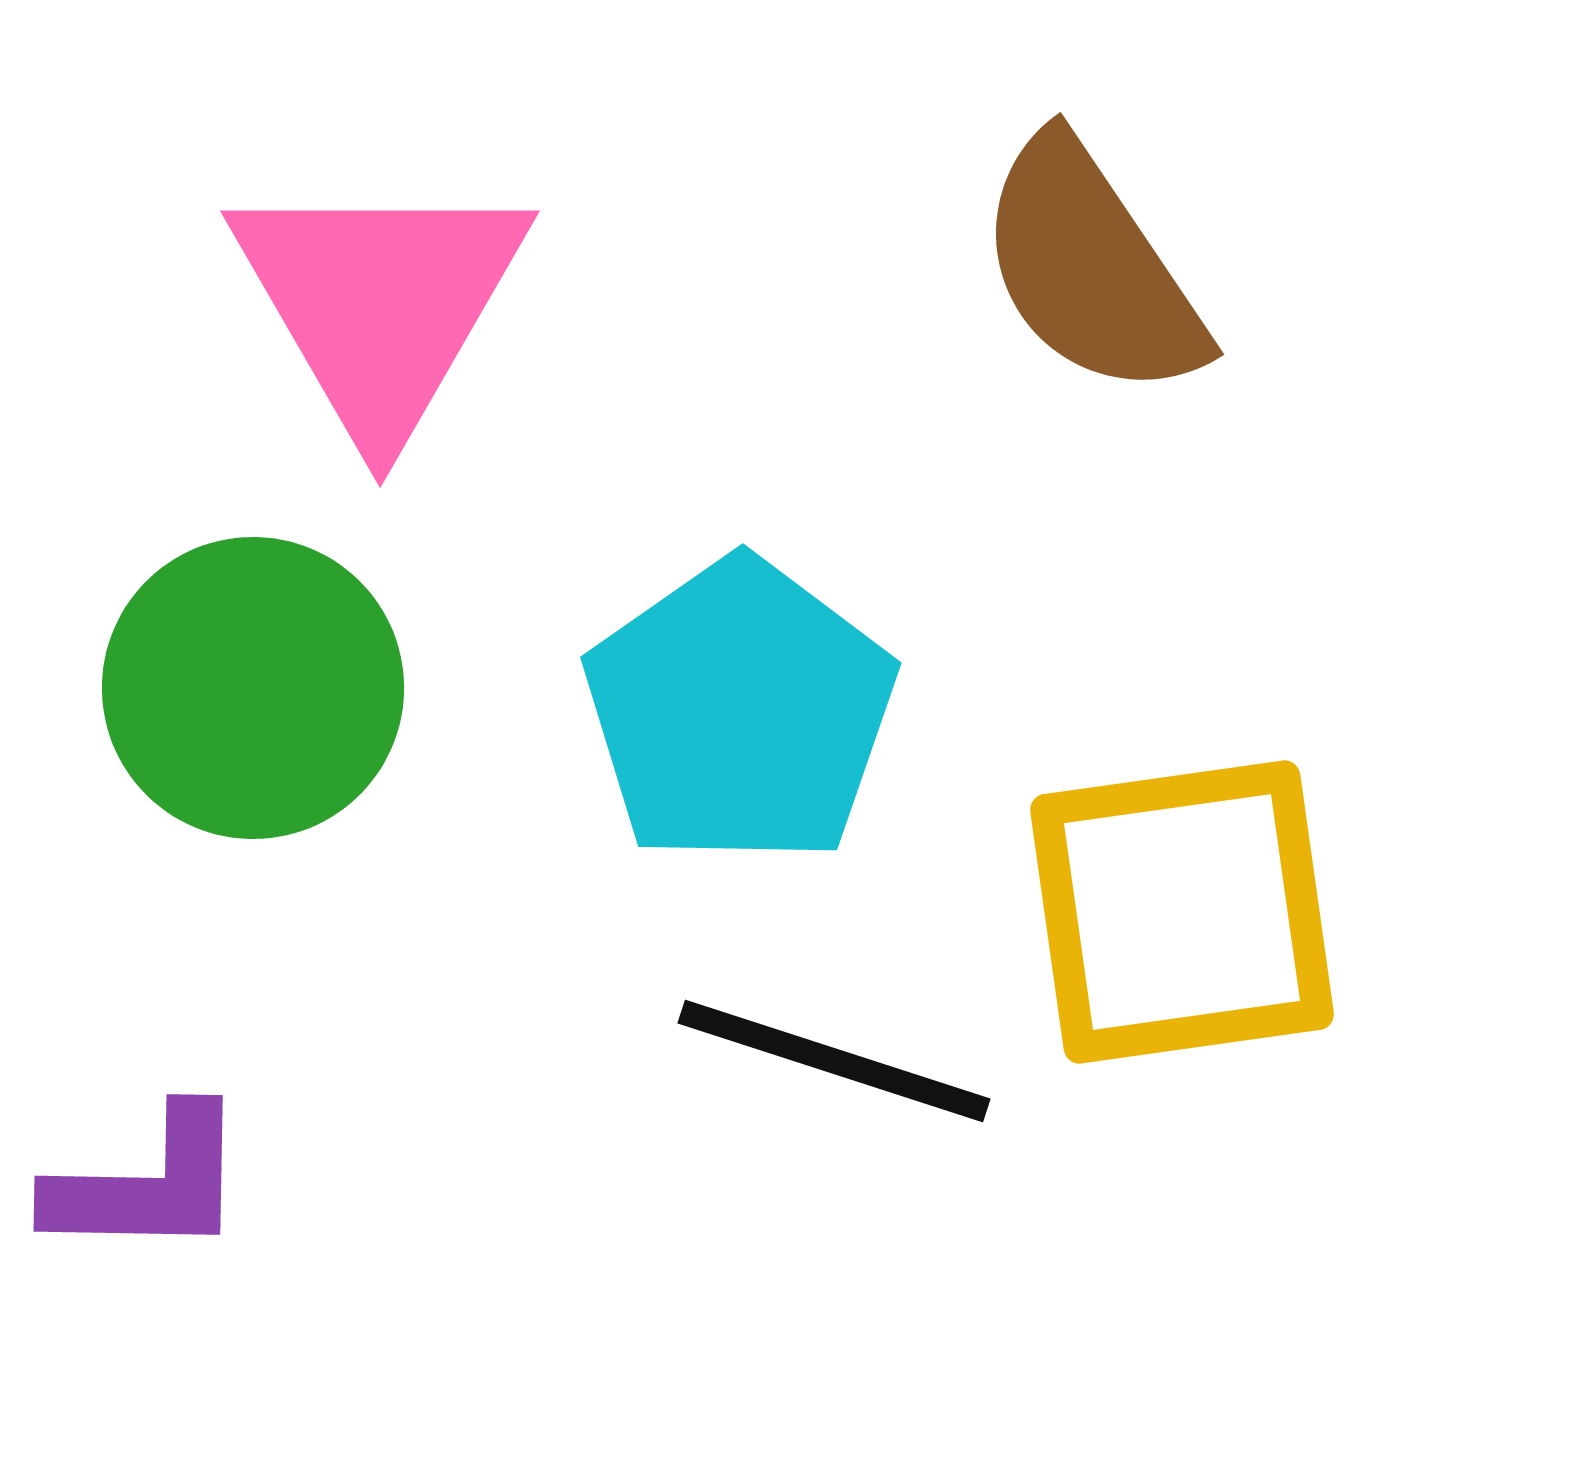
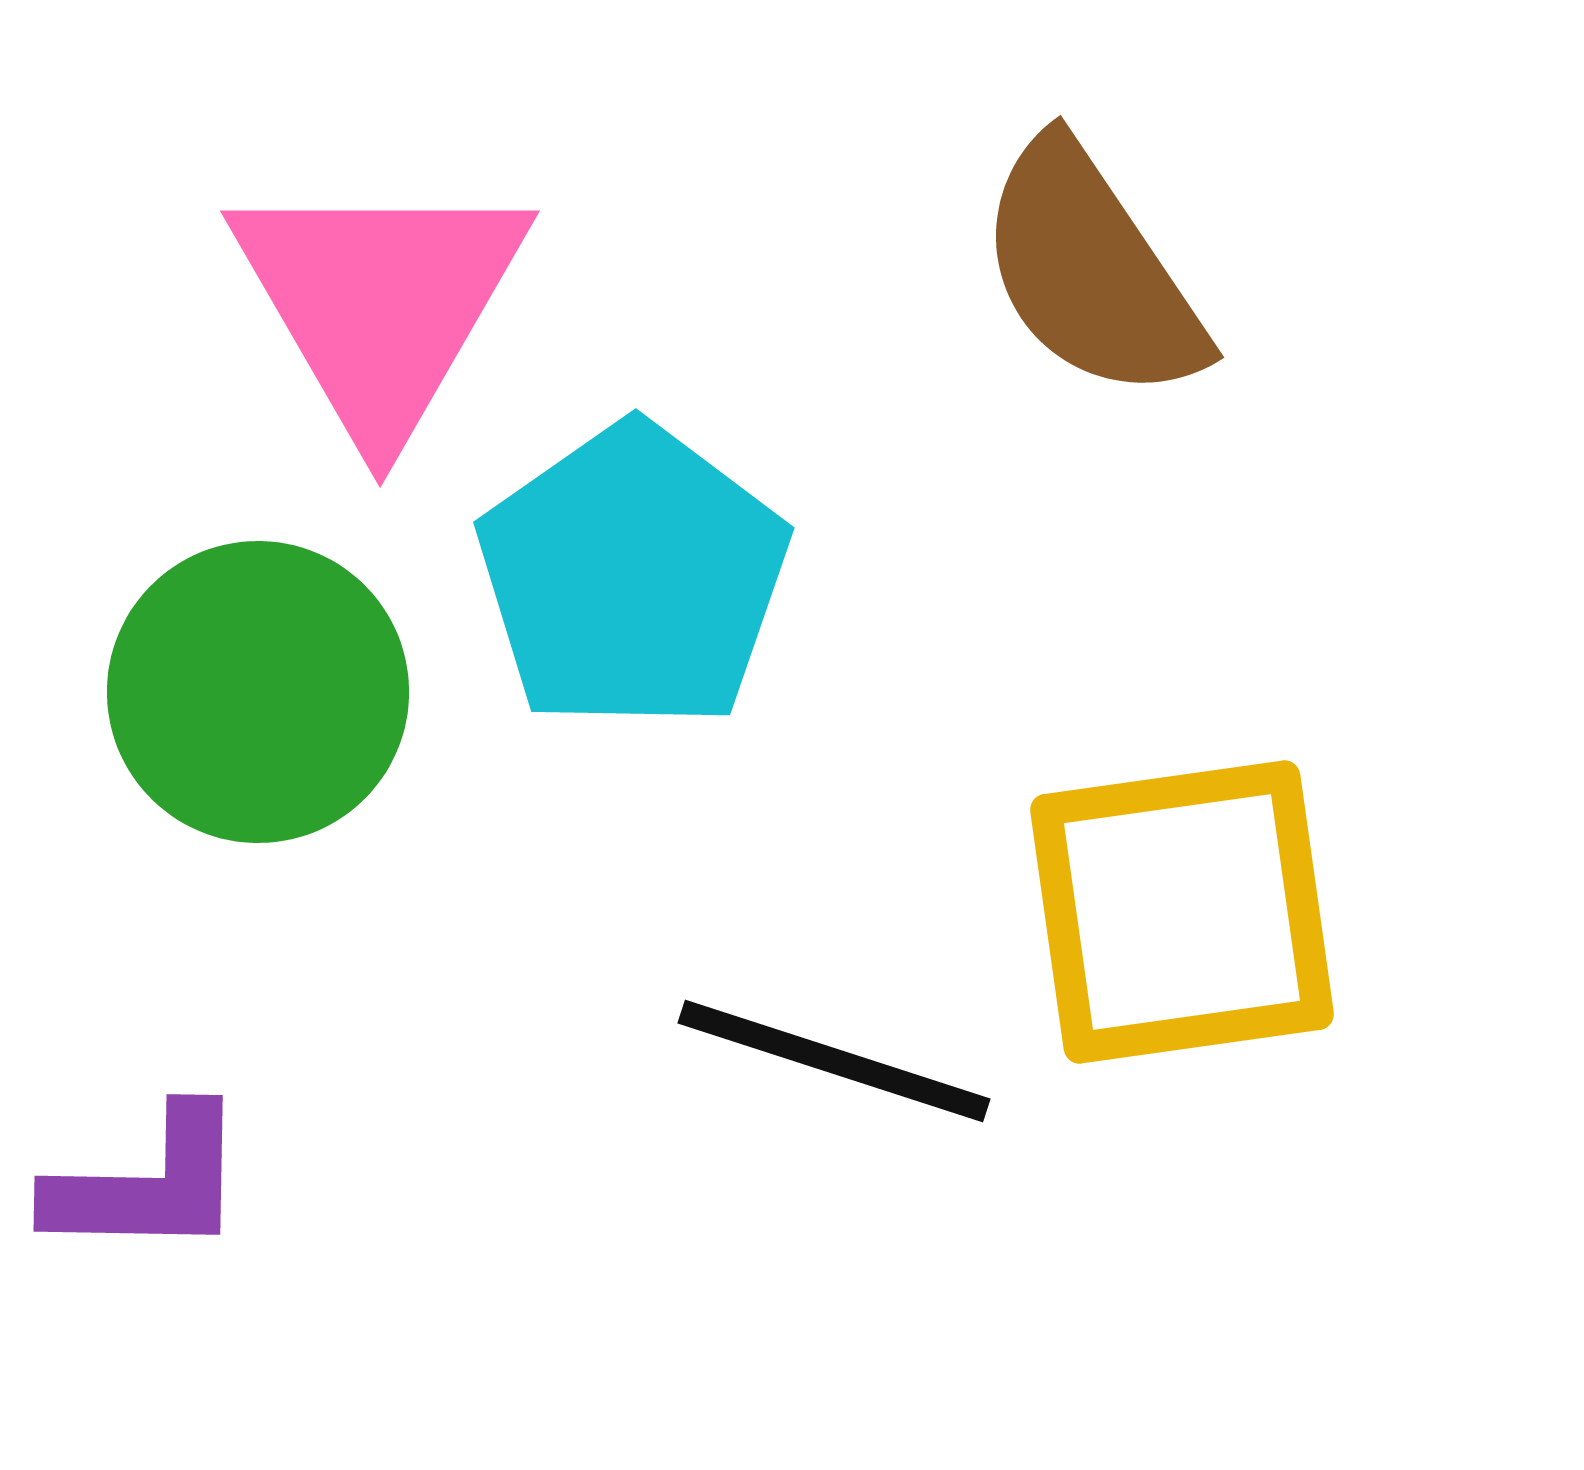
brown semicircle: moved 3 px down
green circle: moved 5 px right, 4 px down
cyan pentagon: moved 107 px left, 135 px up
